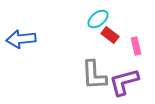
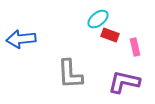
red rectangle: rotated 18 degrees counterclockwise
pink rectangle: moved 1 px left, 1 px down
gray L-shape: moved 24 px left, 1 px up
purple L-shape: rotated 28 degrees clockwise
